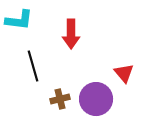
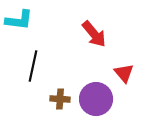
red arrow: moved 23 px right; rotated 40 degrees counterclockwise
black line: rotated 28 degrees clockwise
brown cross: rotated 18 degrees clockwise
